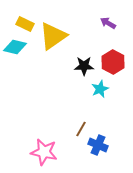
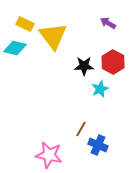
yellow triangle: rotated 32 degrees counterclockwise
cyan diamond: moved 1 px down
pink star: moved 5 px right, 3 px down
